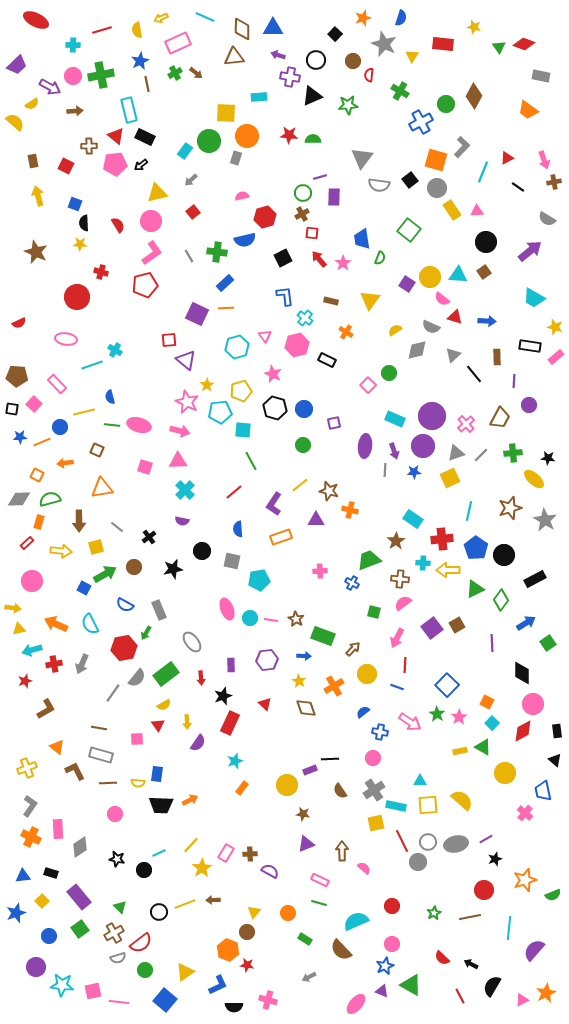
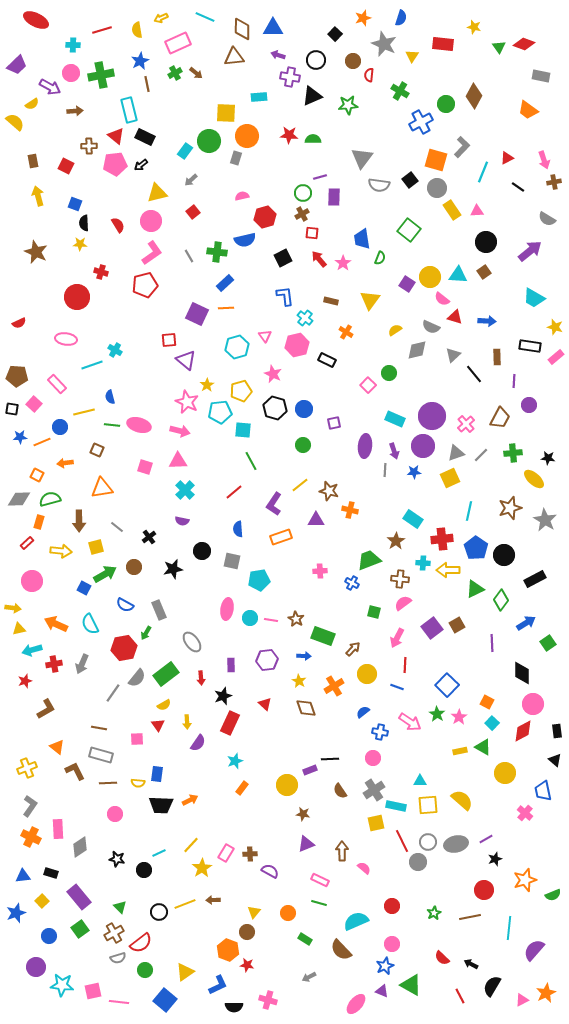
pink circle at (73, 76): moved 2 px left, 3 px up
pink ellipse at (227, 609): rotated 30 degrees clockwise
